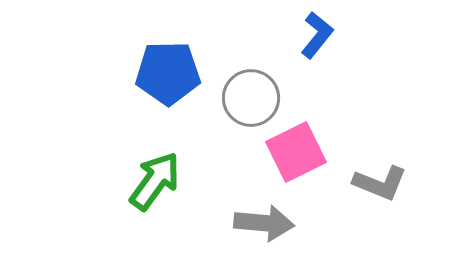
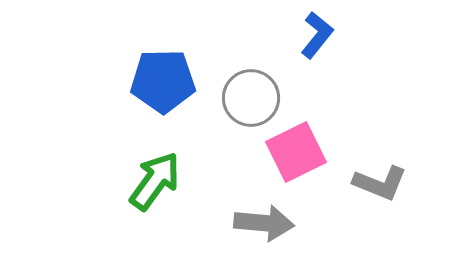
blue pentagon: moved 5 px left, 8 px down
